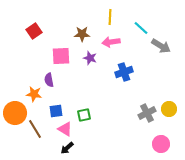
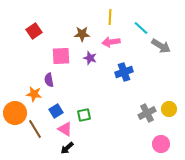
blue square: rotated 24 degrees counterclockwise
